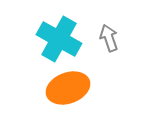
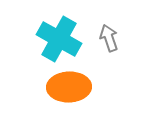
orange ellipse: moved 1 px right, 1 px up; rotated 18 degrees clockwise
